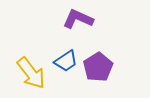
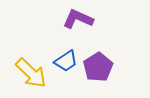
yellow arrow: rotated 8 degrees counterclockwise
